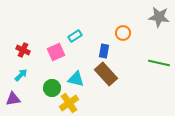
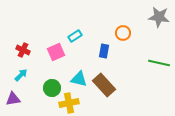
brown rectangle: moved 2 px left, 11 px down
cyan triangle: moved 3 px right
yellow cross: rotated 24 degrees clockwise
